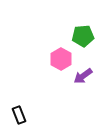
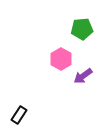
green pentagon: moved 1 px left, 7 px up
black rectangle: rotated 54 degrees clockwise
